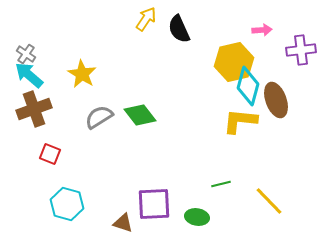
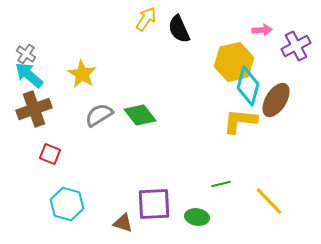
purple cross: moved 5 px left, 4 px up; rotated 20 degrees counterclockwise
brown ellipse: rotated 52 degrees clockwise
gray semicircle: moved 2 px up
